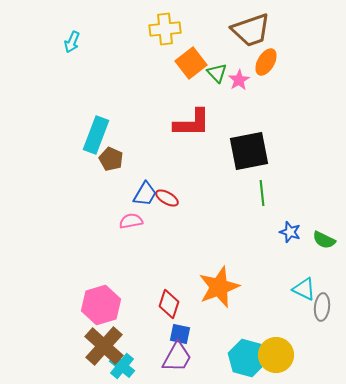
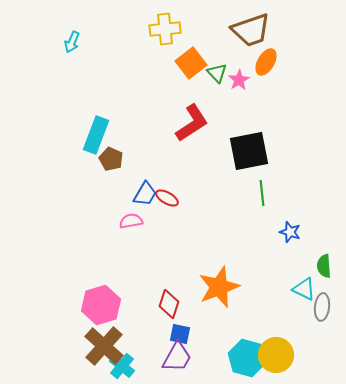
red L-shape: rotated 33 degrees counterclockwise
green semicircle: moved 26 px down; rotated 60 degrees clockwise
